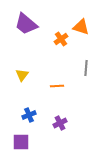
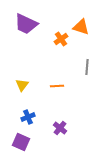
purple trapezoid: rotated 15 degrees counterclockwise
gray line: moved 1 px right, 1 px up
yellow triangle: moved 10 px down
blue cross: moved 1 px left, 2 px down
purple cross: moved 5 px down; rotated 24 degrees counterclockwise
purple square: rotated 24 degrees clockwise
